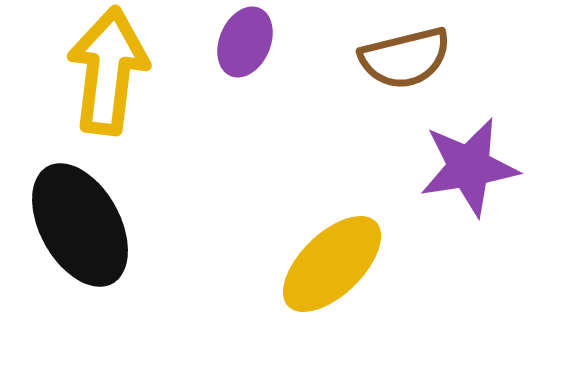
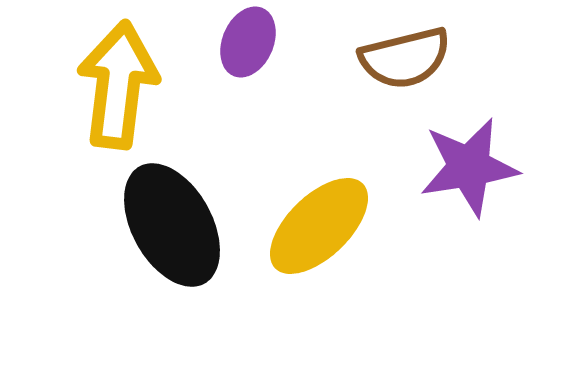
purple ellipse: moved 3 px right
yellow arrow: moved 10 px right, 14 px down
black ellipse: moved 92 px right
yellow ellipse: moved 13 px left, 38 px up
